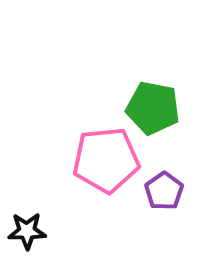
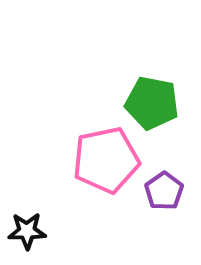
green pentagon: moved 1 px left, 5 px up
pink pentagon: rotated 6 degrees counterclockwise
